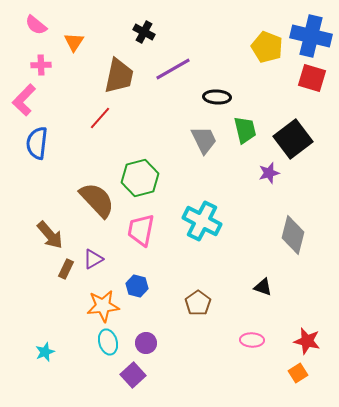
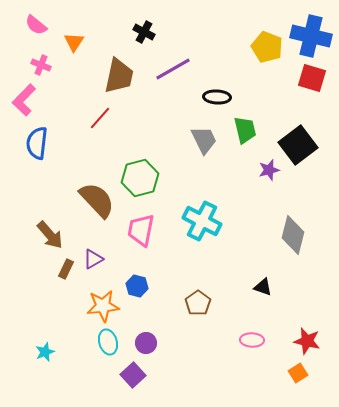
pink cross: rotated 24 degrees clockwise
black square: moved 5 px right, 6 px down
purple star: moved 3 px up
